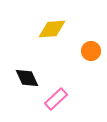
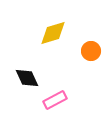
yellow diamond: moved 1 px right, 4 px down; rotated 12 degrees counterclockwise
pink rectangle: moved 1 px left, 1 px down; rotated 15 degrees clockwise
